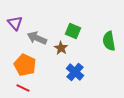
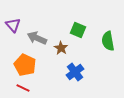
purple triangle: moved 2 px left, 2 px down
green square: moved 5 px right, 1 px up
green semicircle: moved 1 px left
blue cross: rotated 12 degrees clockwise
